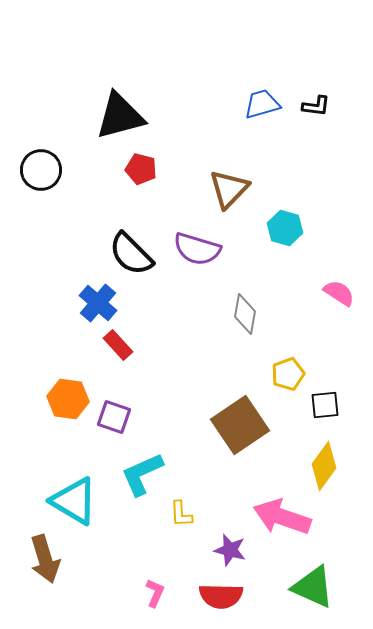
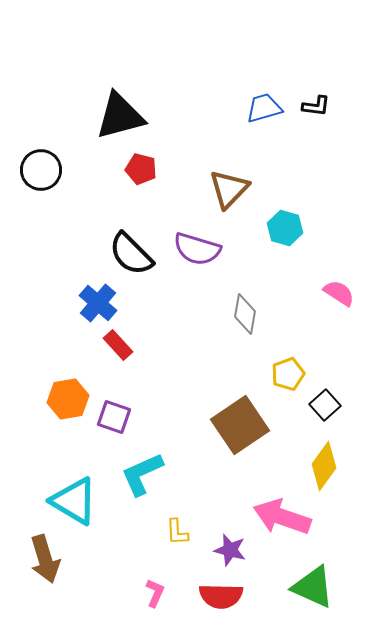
blue trapezoid: moved 2 px right, 4 px down
orange hexagon: rotated 18 degrees counterclockwise
black square: rotated 36 degrees counterclockwise
yellow L-shape: moved 4 px left, 18 px down
